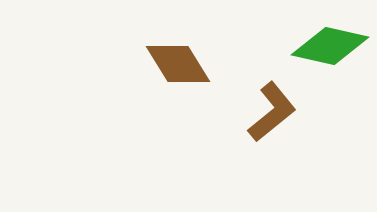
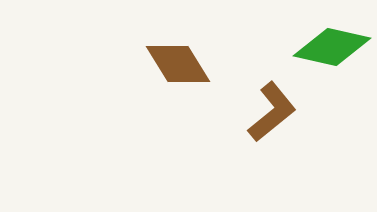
green diamond: moved 2 px right, 1 px down
